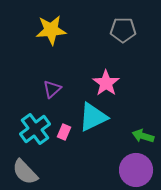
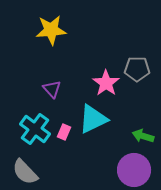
gray pentagon: moved 14 px right, 39 px down
purple triangle: rotated 30 degrees counterclockwise
cyan triangle: moved 2 px down
cyan cross: rotated 16 degrees counterclockwise
purple circle: moved 2 px left
